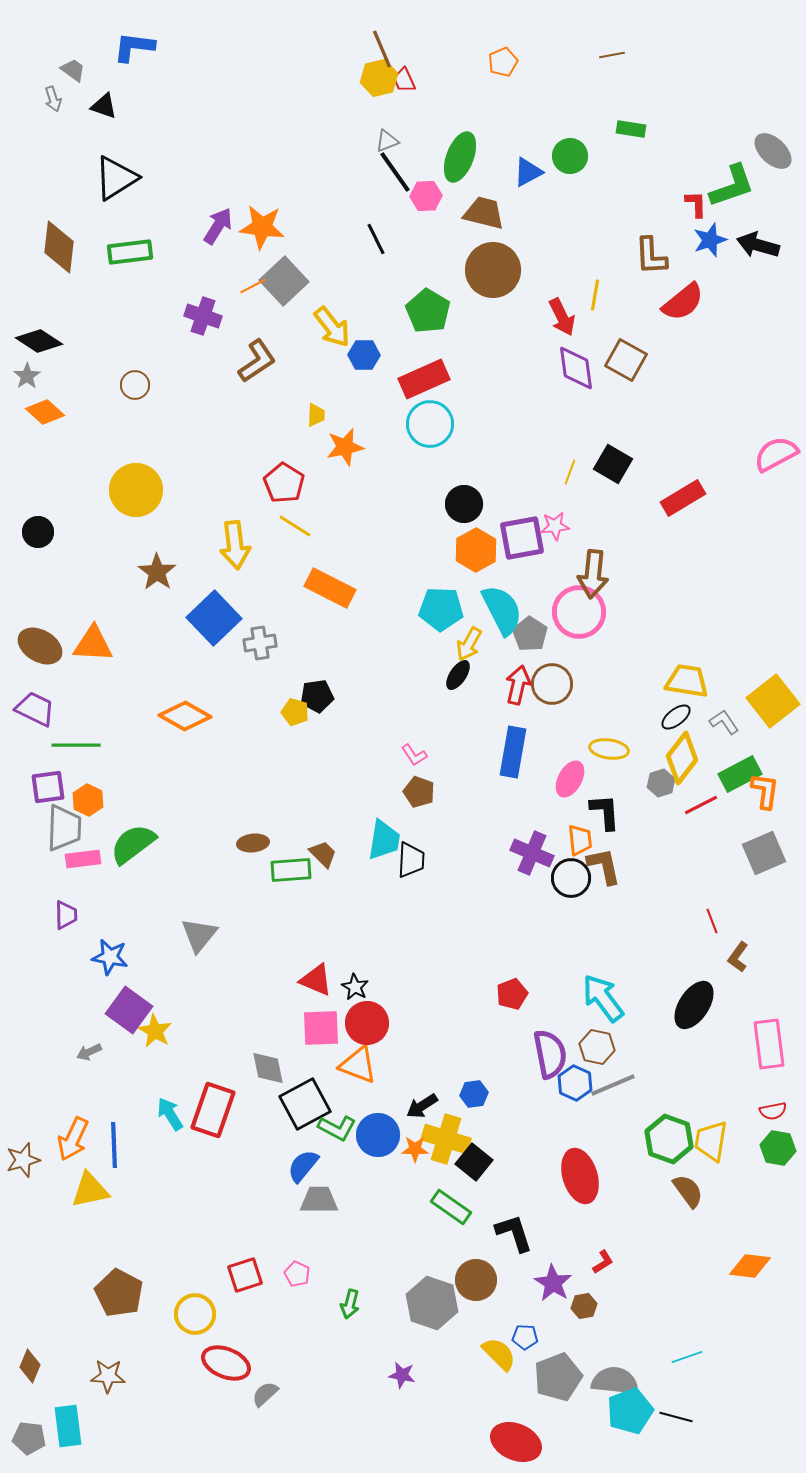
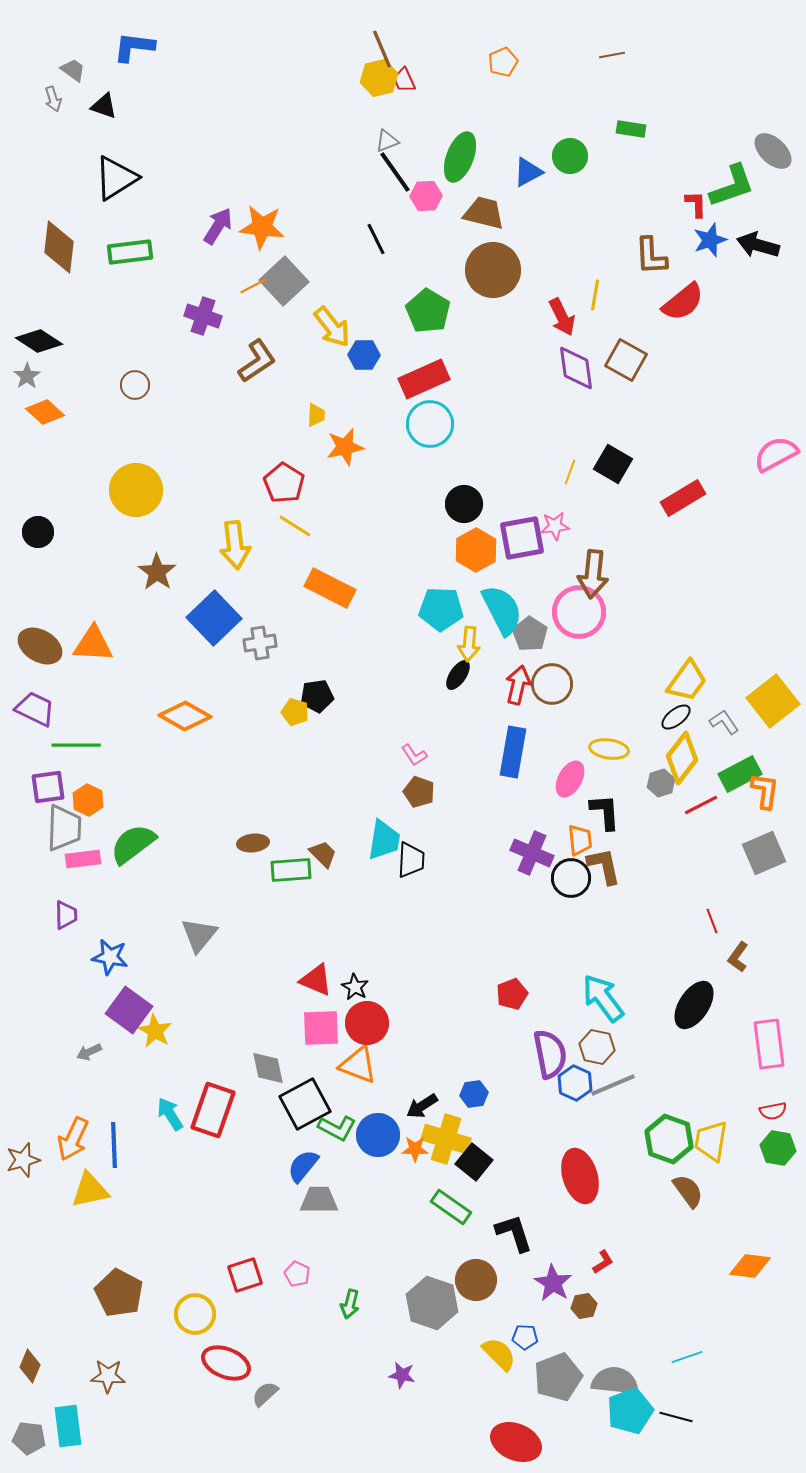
yellow arrow at (469, 644): rotated 24 degrees counterclockwise
yellow trapezoid at (687, 681): rotated 117 degrees clockwise
